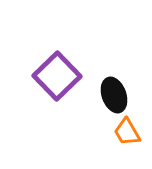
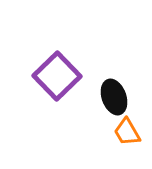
black ellipse: moved 2 px down
